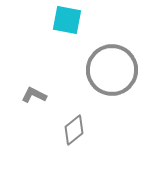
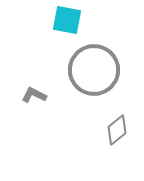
gray circle: moved 18 px left
gray diamond: moved 43 px right
